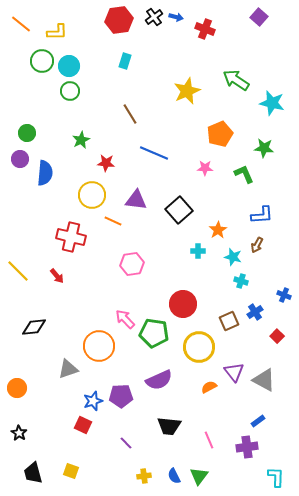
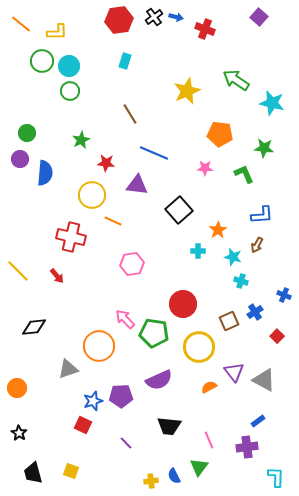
orange pentagon at (220, 134): rotated 30 degrees clockwise
purple triangle at (136, 200): moved 1 px right, 15 px up
yellow cross at (144, 476): moved 7 px right, 5 px down
green triangle at (199, 476): moved 9 px up
